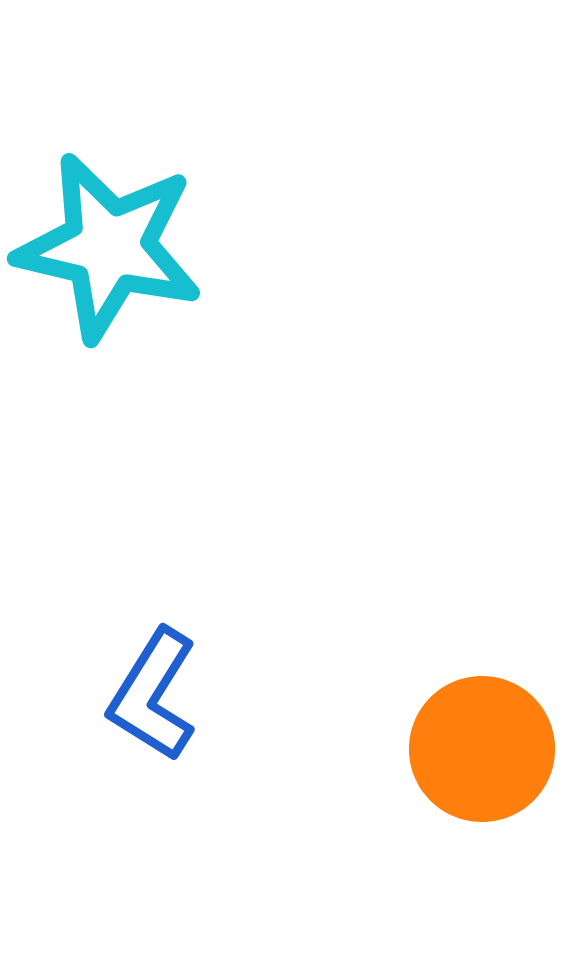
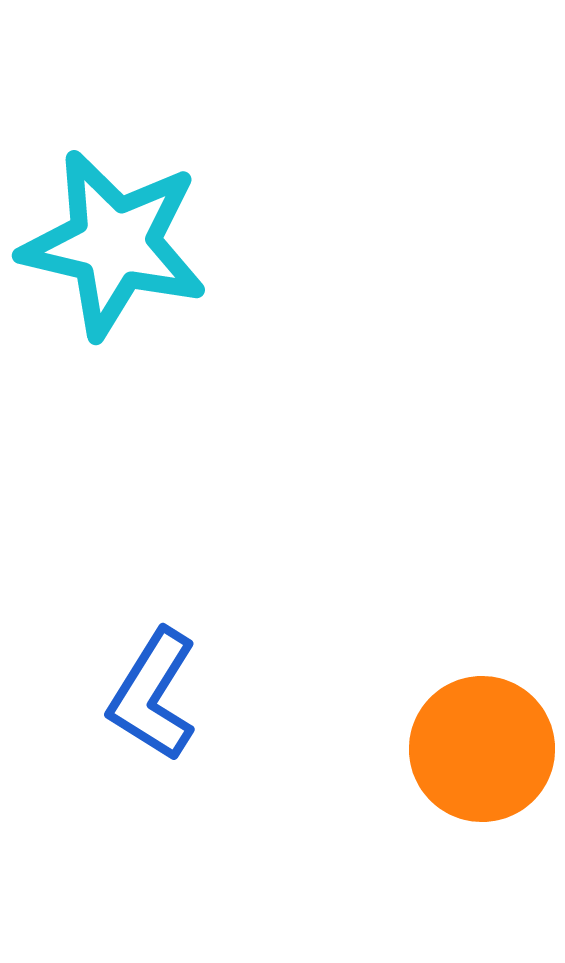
cyan star: moved 5 px right, 3 px up
